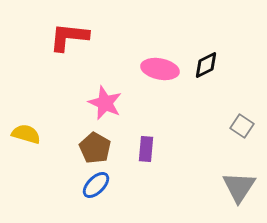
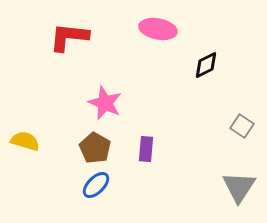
pink ellipse: moved 2 px left, 40 px up
yellow semicircle: moved 1 px left, 7 px down
